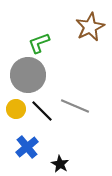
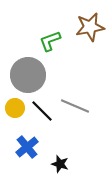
brown star: rotated 16 degrees clockwise
green L-shape: moved 11 px right, 2 px up
yellow circle: moved 1 px left, 1 px up
black star: rotated 12 degrees counterclockwise
